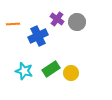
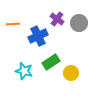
gray circle: moved 2 px right, 1 px down
green rectangle: moved 7 px up
